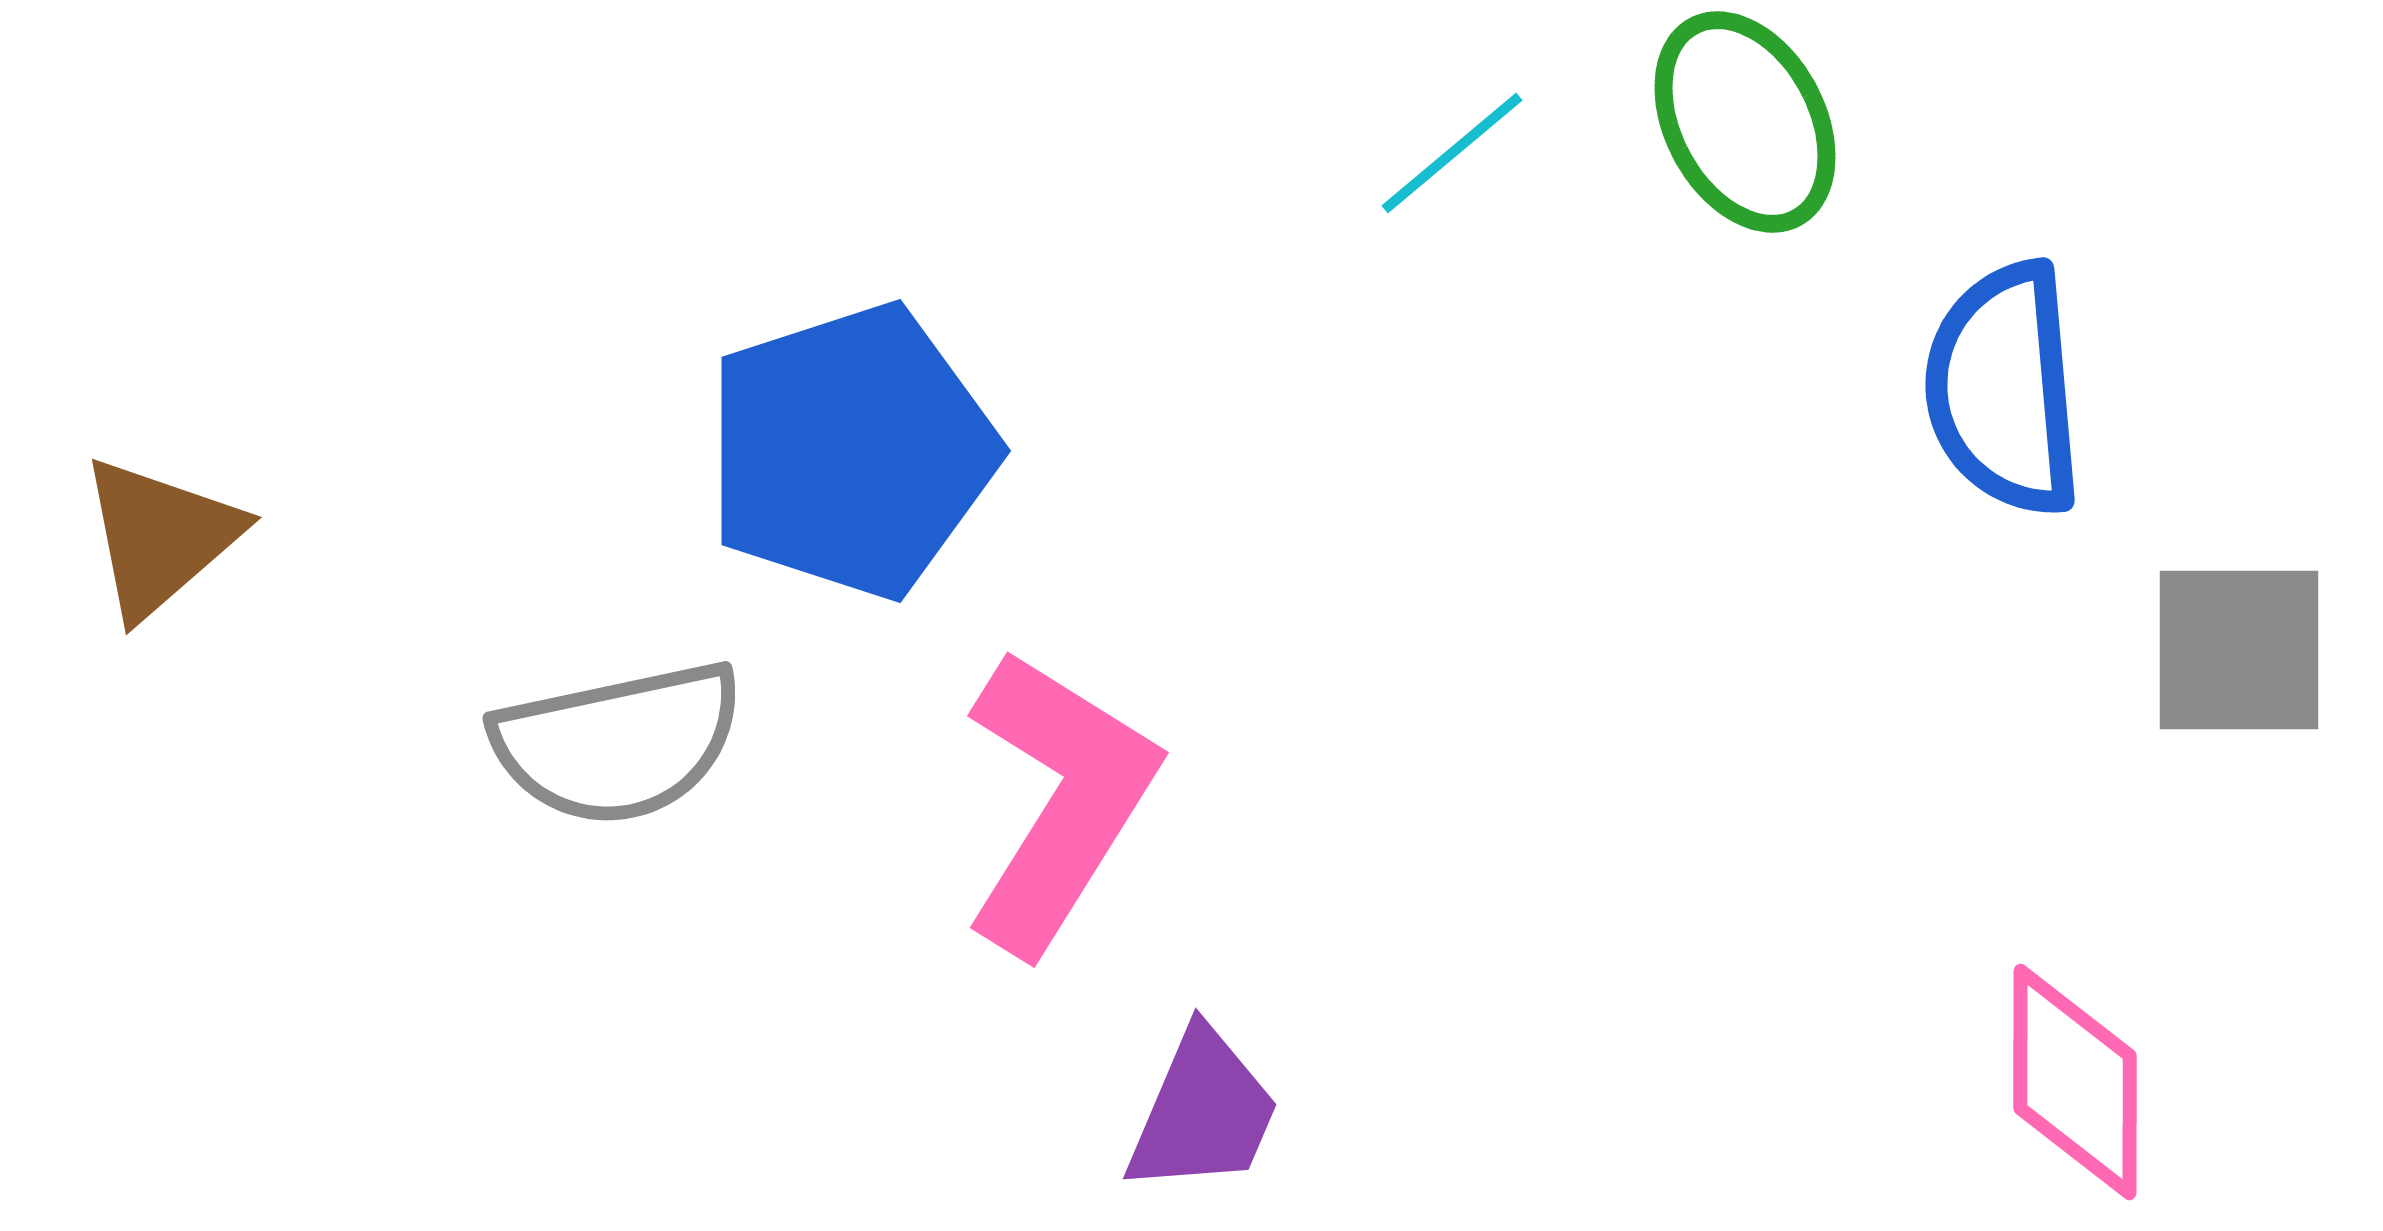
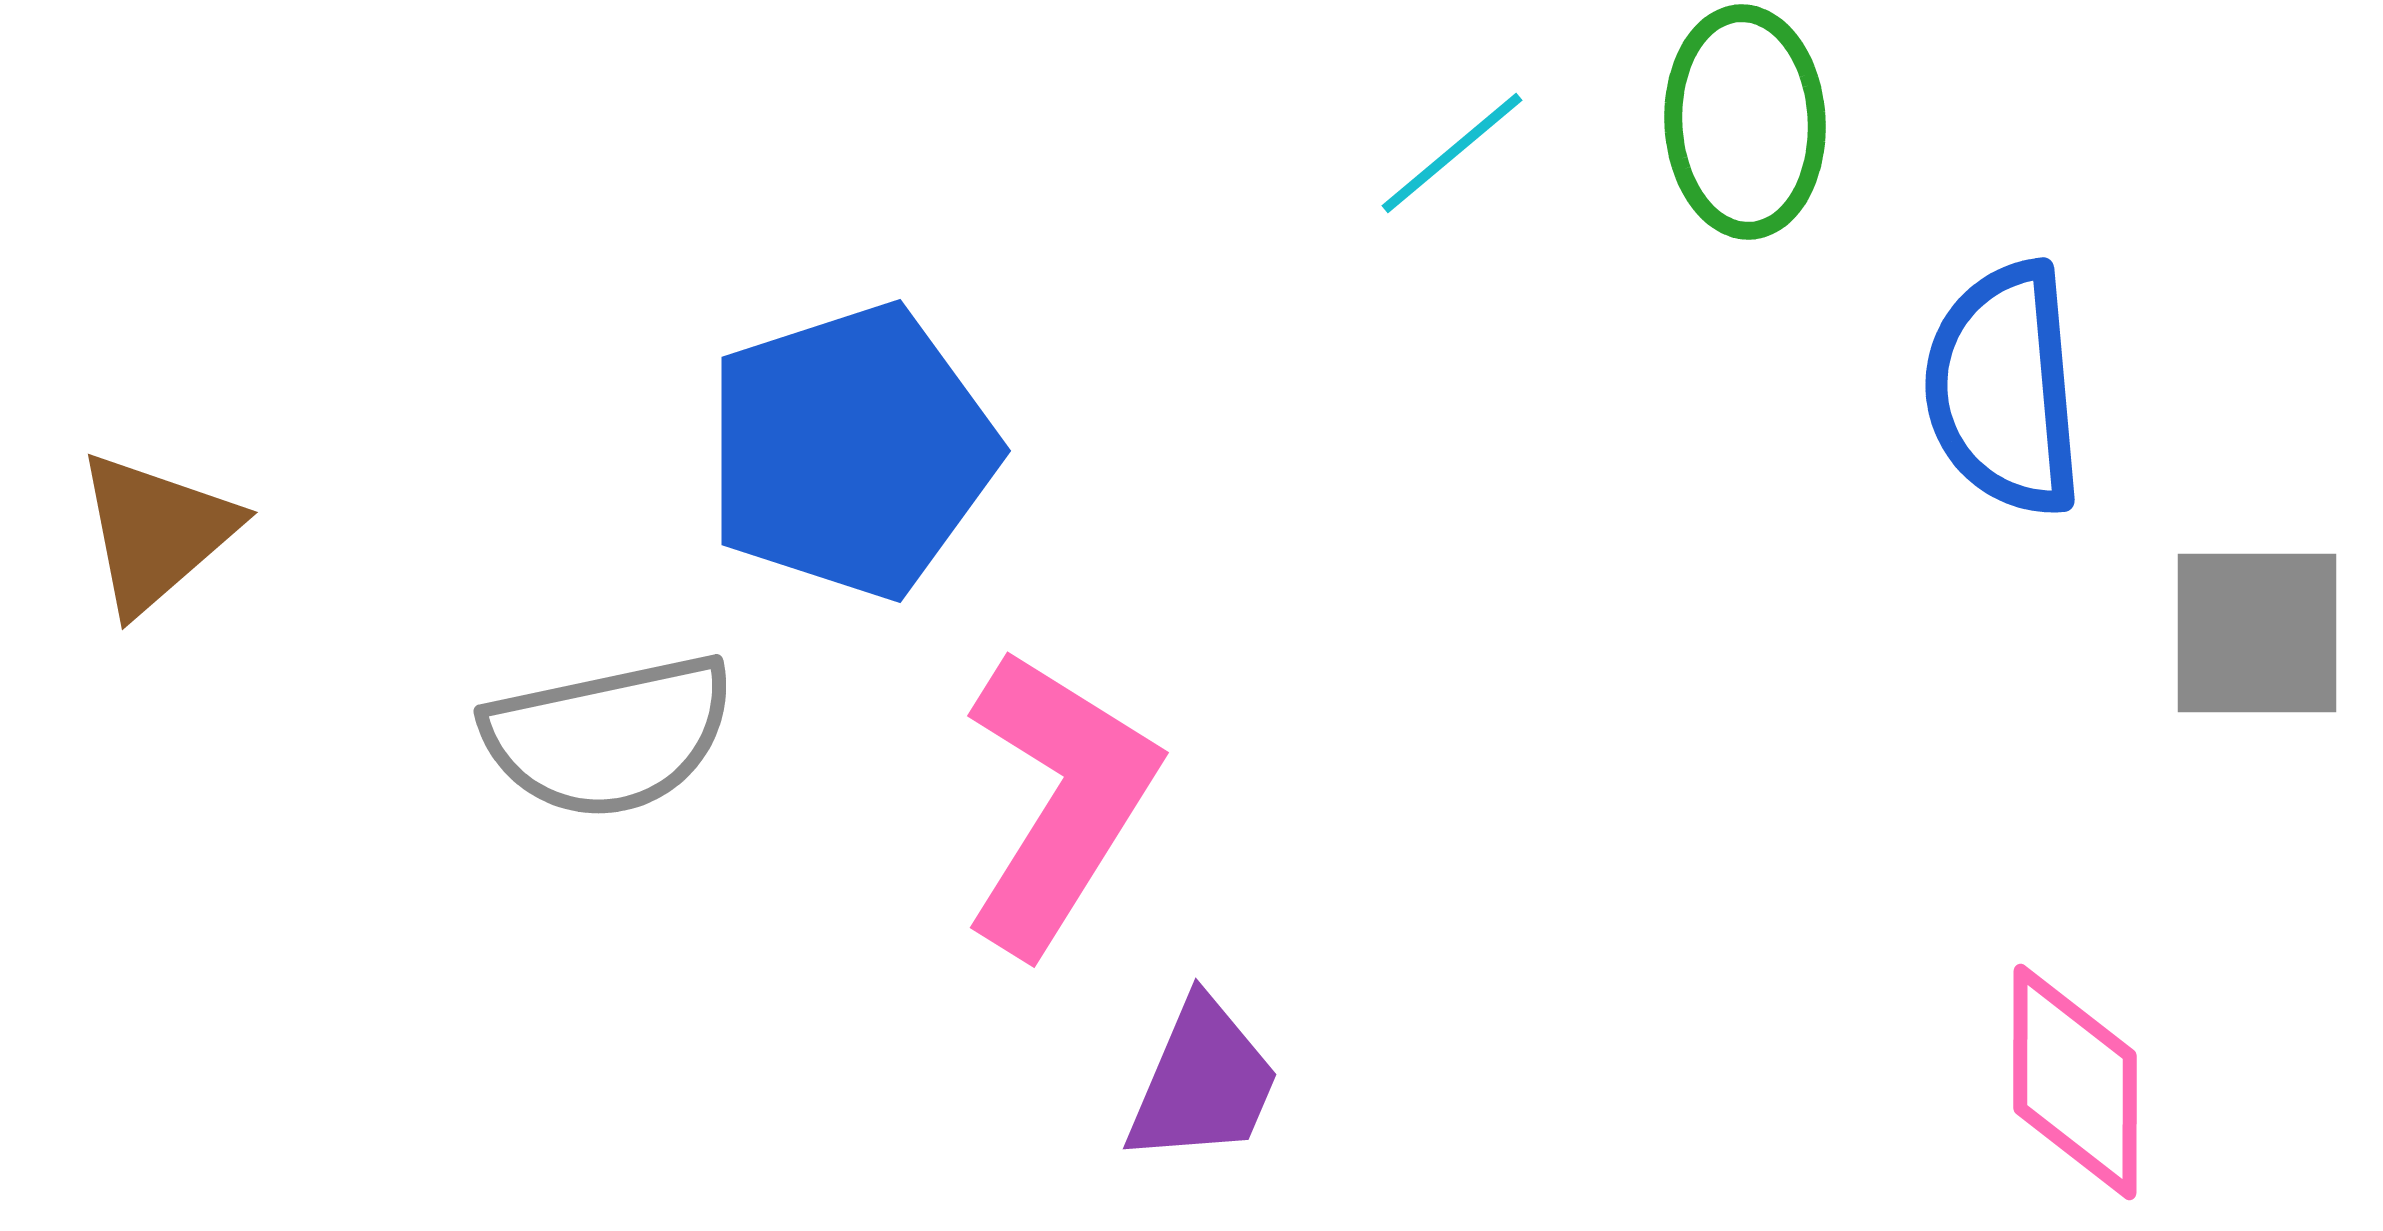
green ellipse: rotated 25 degrees clockwise
brown triangle: moved 4 px left, 5 px up
gray square: moved 18 px right, 17 px up
gray semicircle: moved 9 px left, 7 px up
purple trapezoid: moved 30 px up
